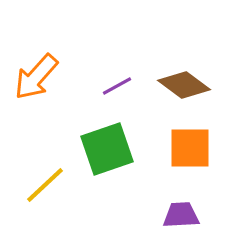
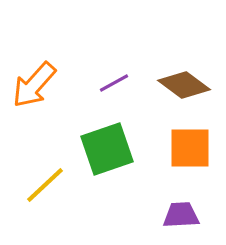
orange arrow: moved 2 px left, 8 px down
purple line: moved 3 px left, 3 px up
